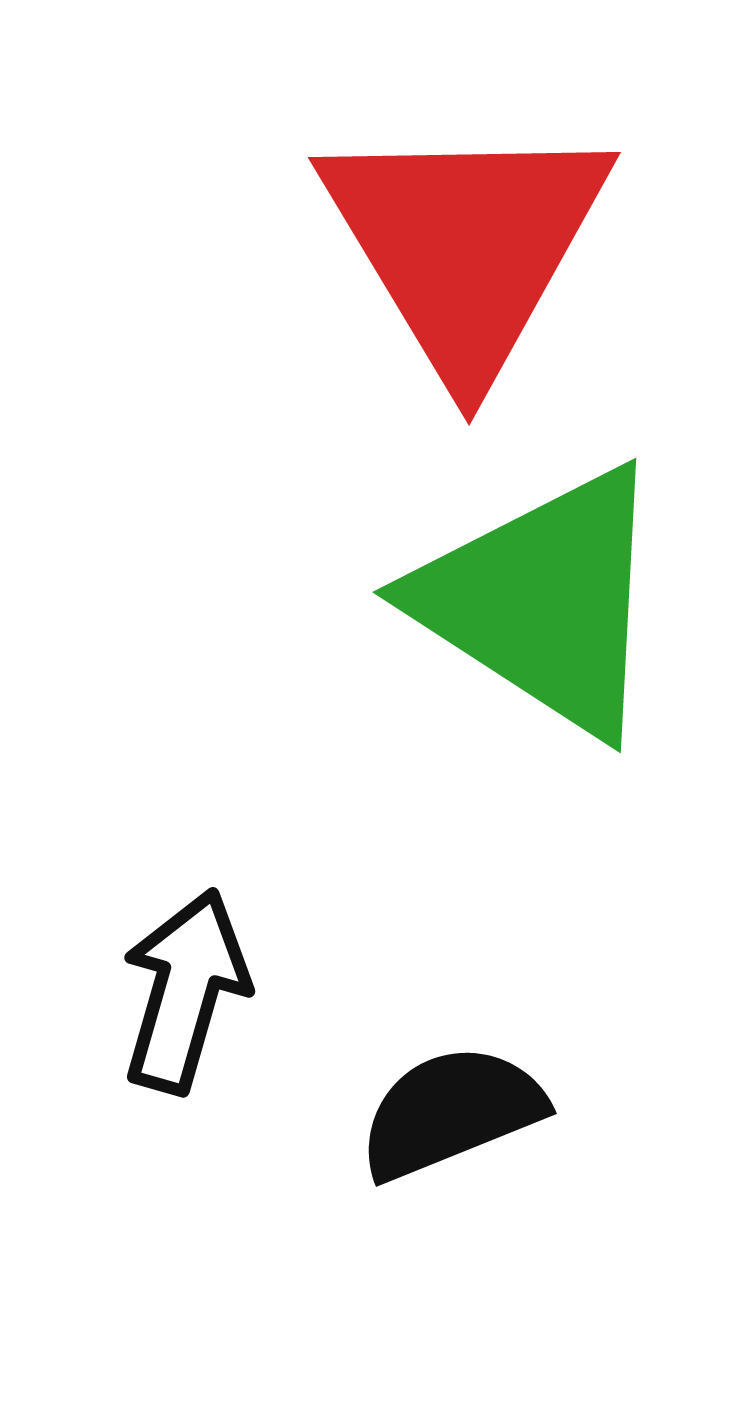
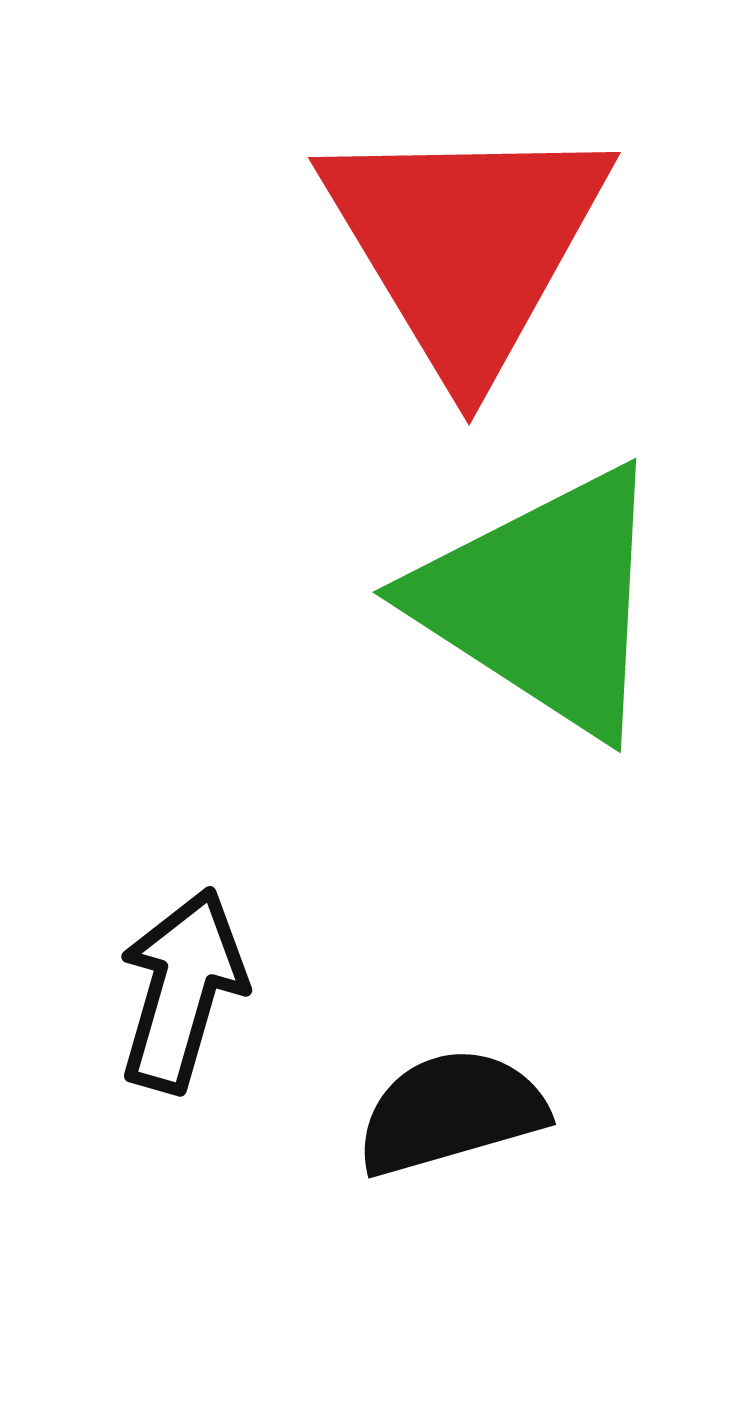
black arrow: moved 3 px left, 1 px up
black semicircle: rotated 6 degrees clockwise
